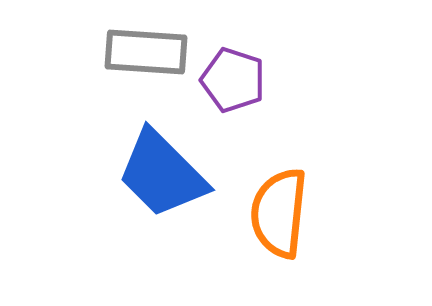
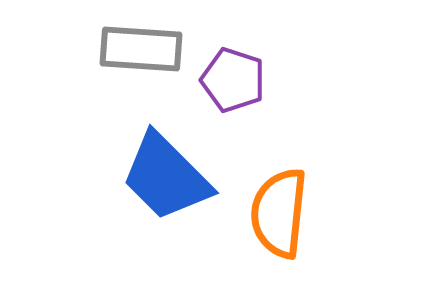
gray rectangle: moved 5 px left, 3 px up
blue trapezoid: moved 4 px right, 3 px down
